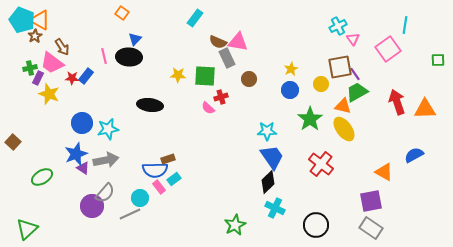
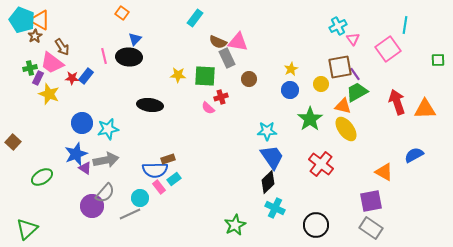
yellow ellipse at (344, 129): moved 2 px right
purple triangle at (83, 168): moved 2 px right
